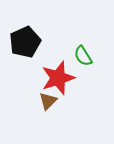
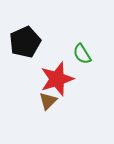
green semicircle: moved 1 px left, 2 px up
red star: moved 1 px left, 1 px down
